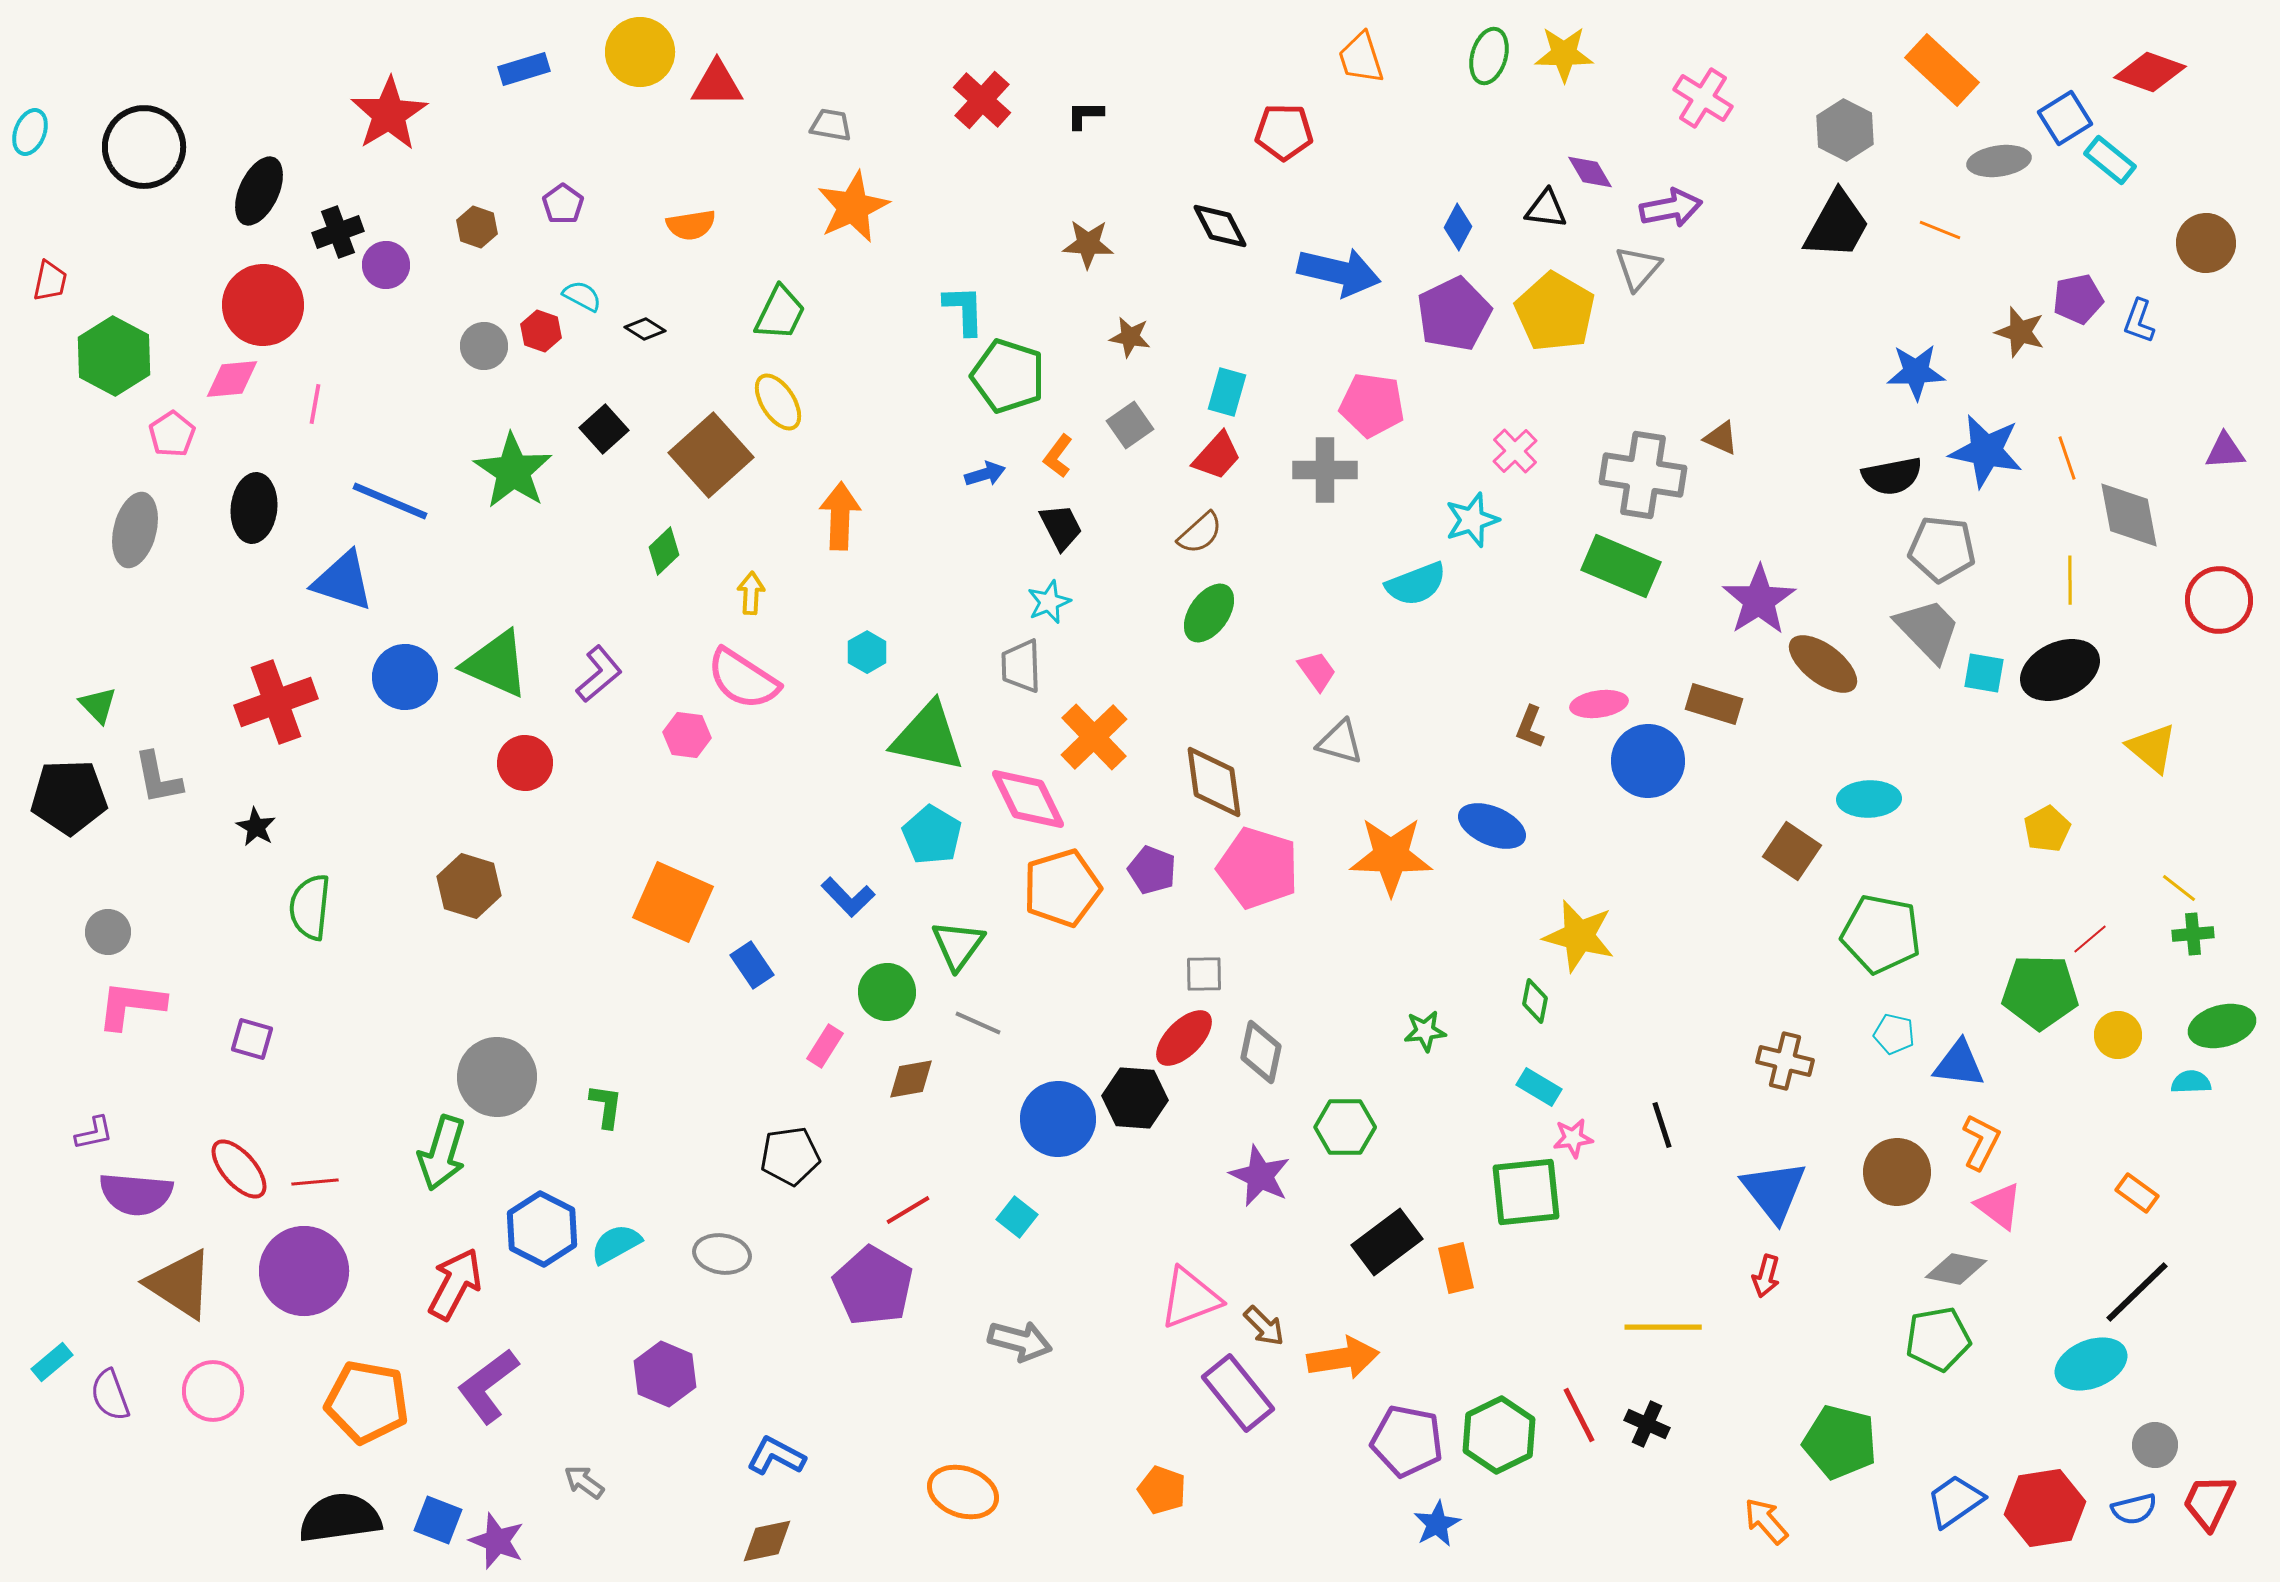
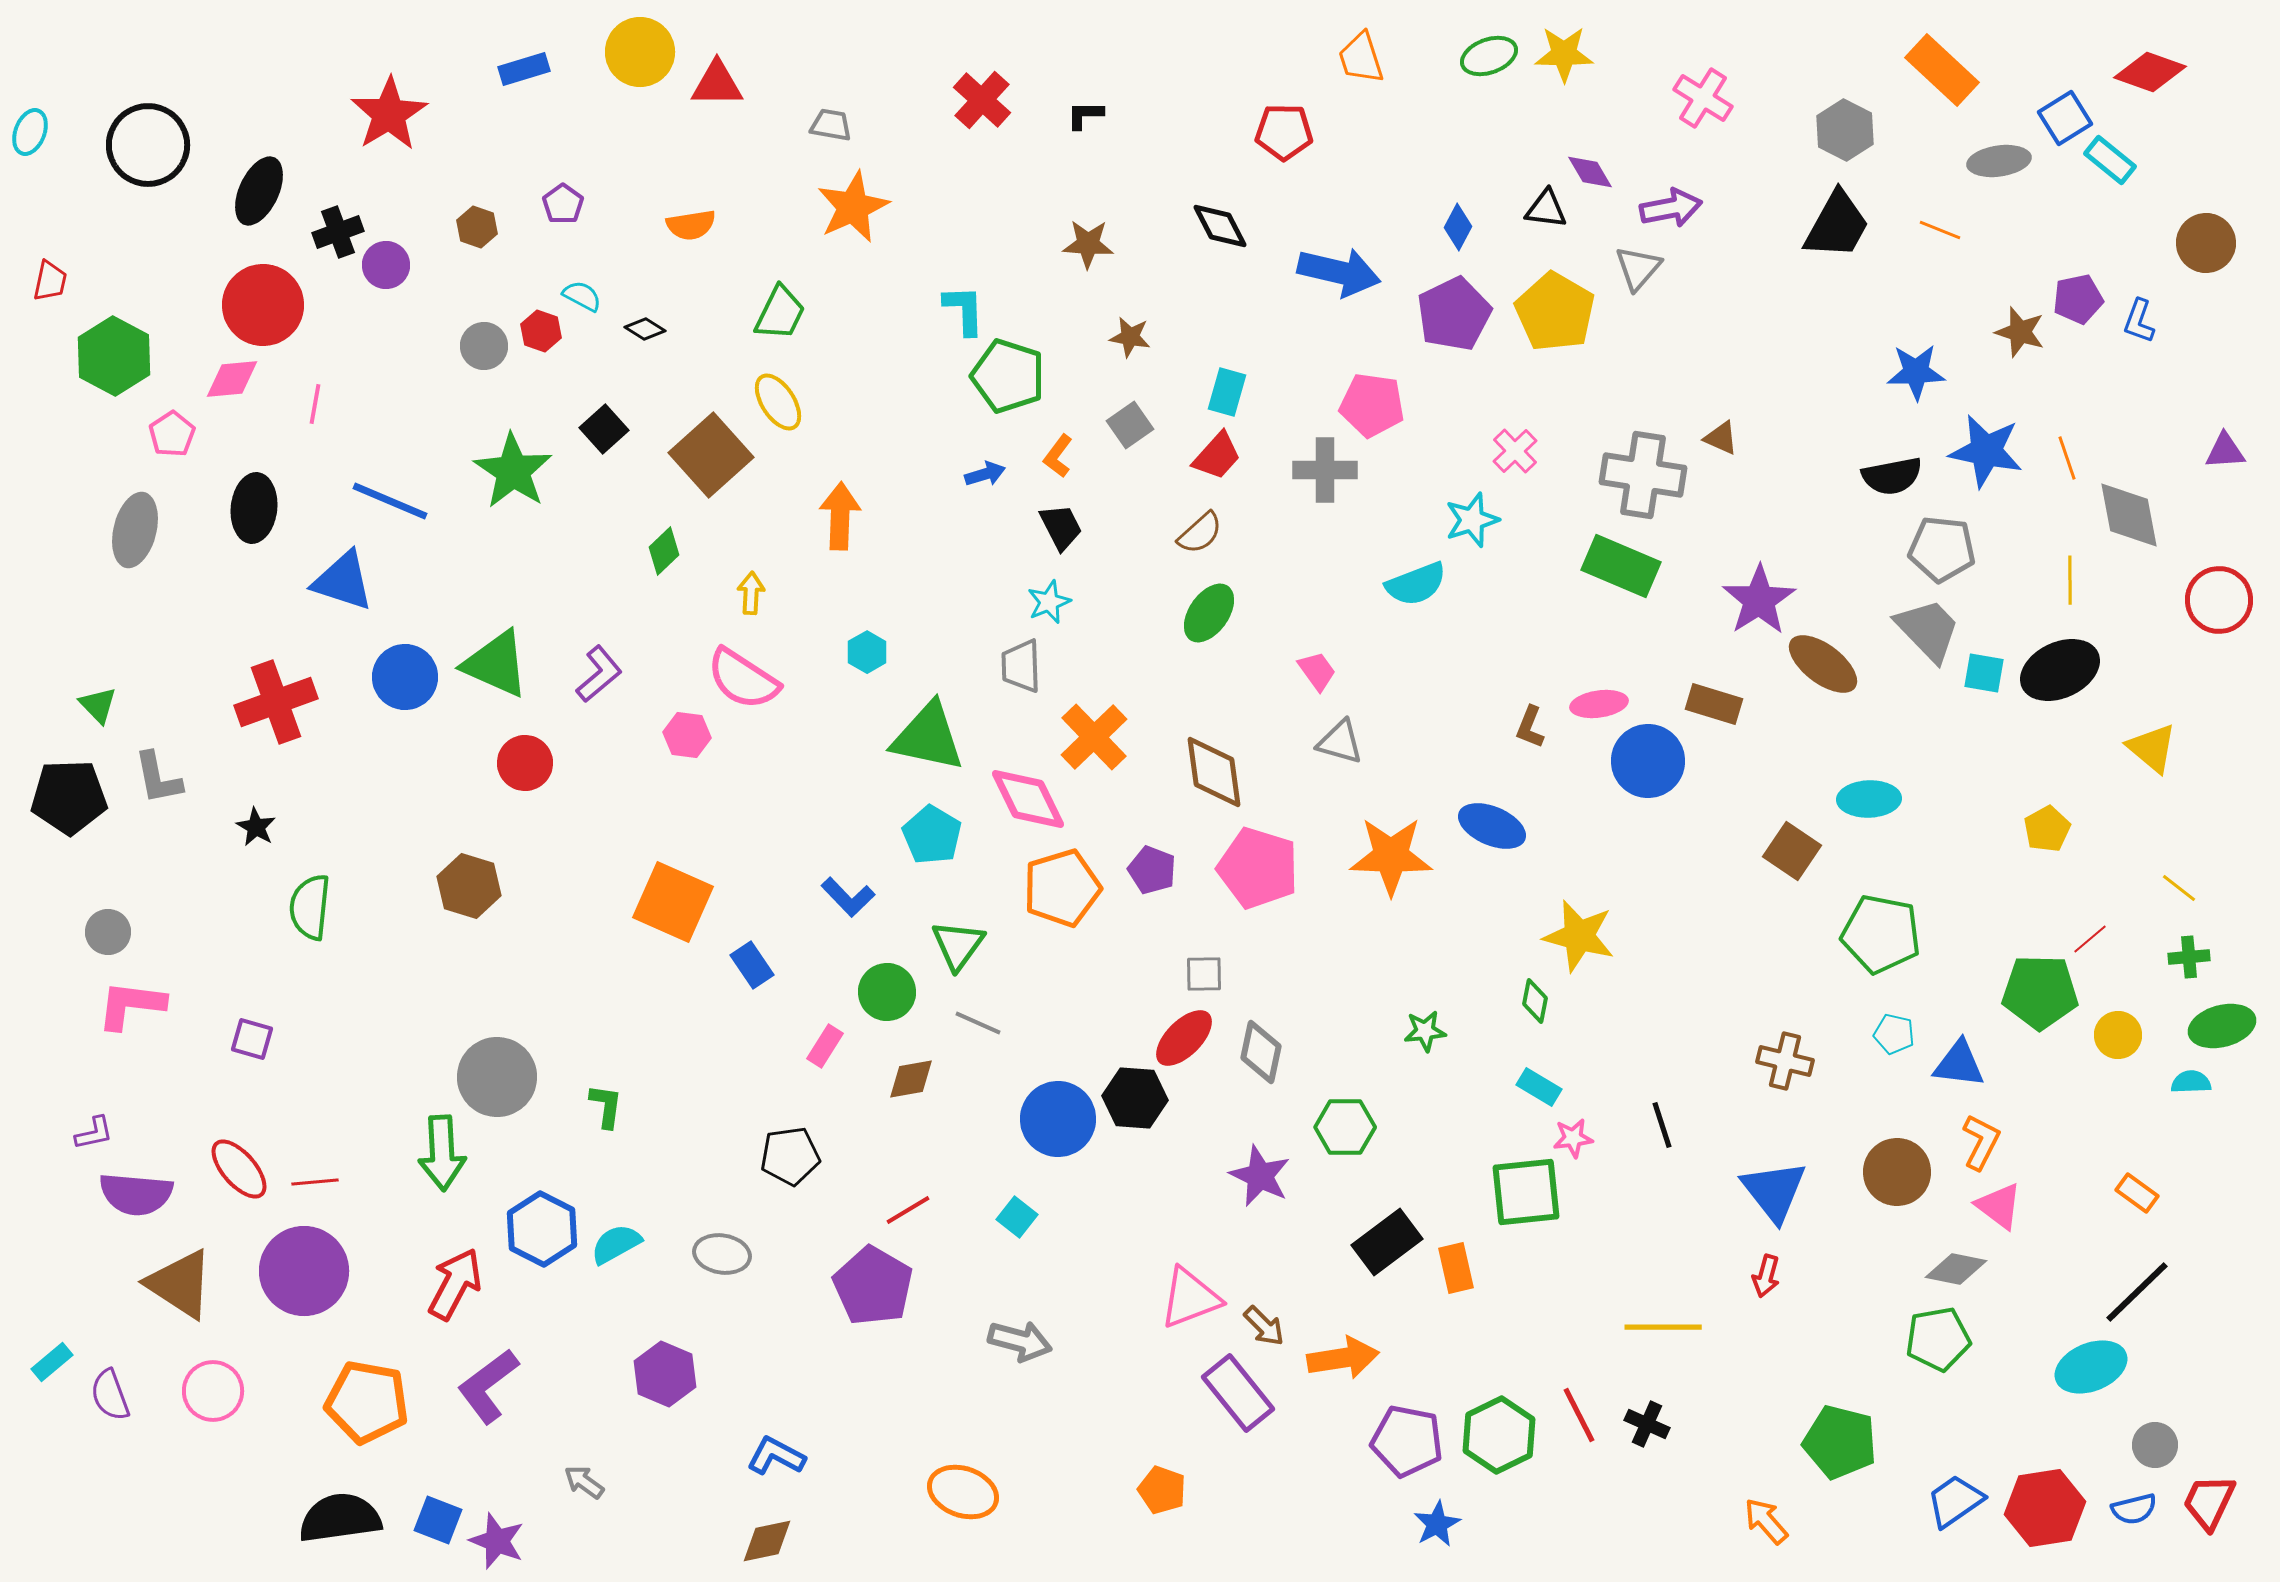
green ellipse at (1489, 56): rotated 54 degrees clockwise
black circle at (144, 147): moved 4 px right, 2 px up
brown diamond at (1214, 782): moved 10 px up
green cross at (2193, 934): moved 4 px left, 23 px down
green arrow at (442, 1153): rotated 20 degrees counterclockwise
cyan ellipse at (2091, 1364): moved 3 px down
